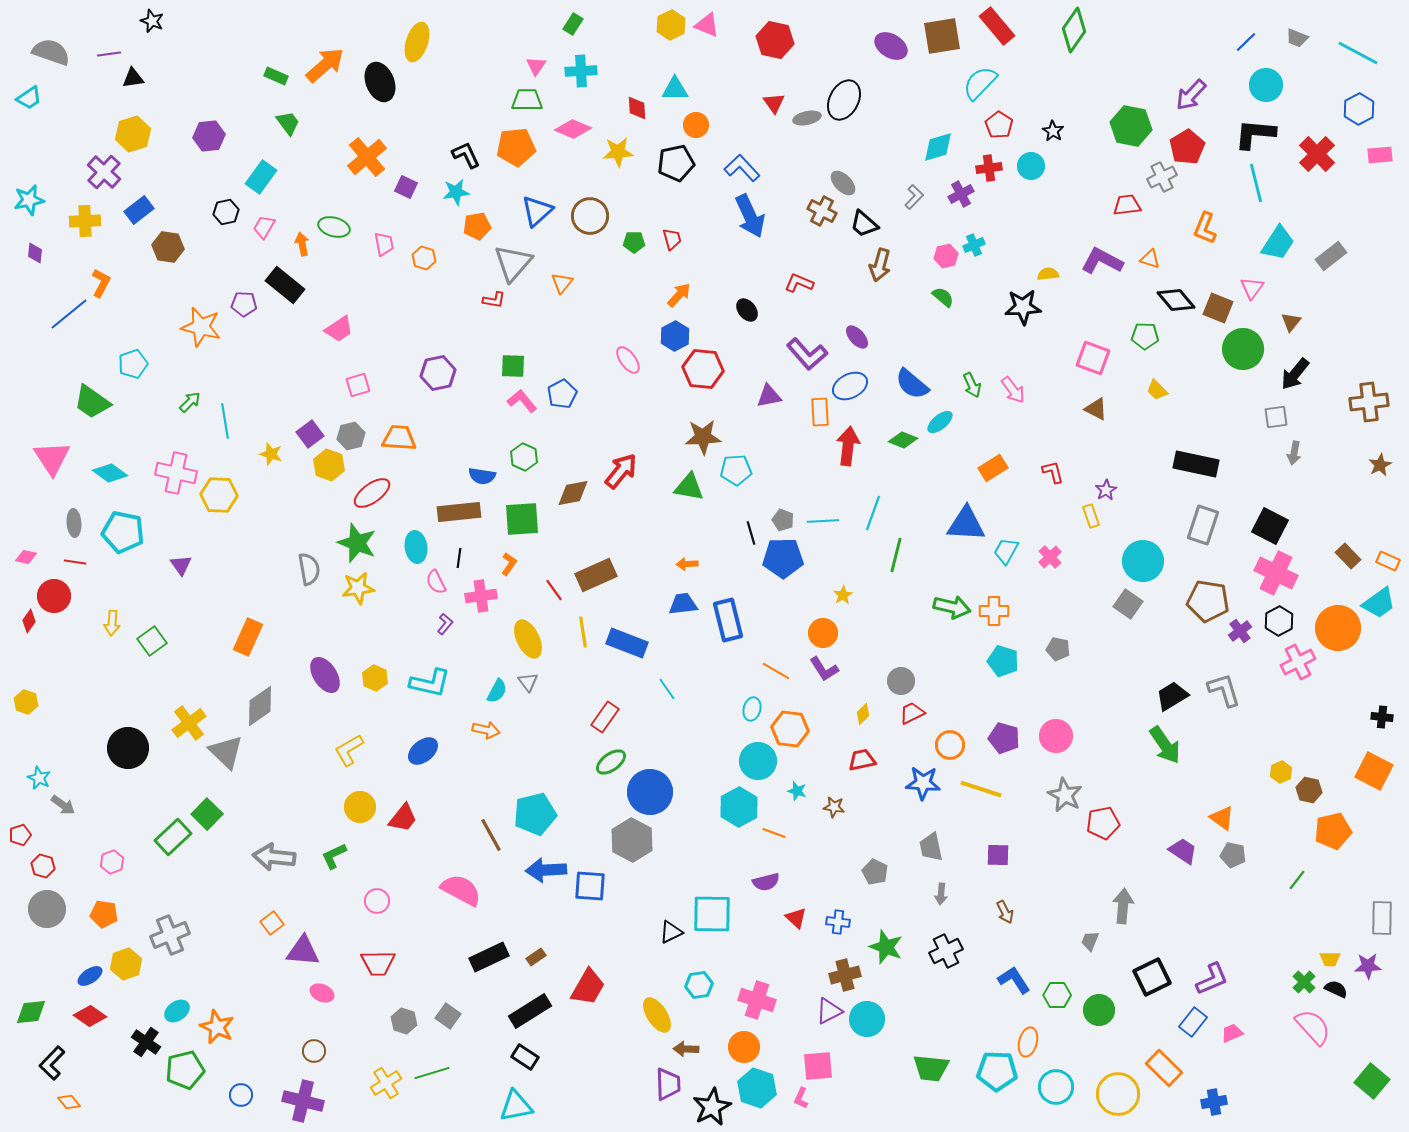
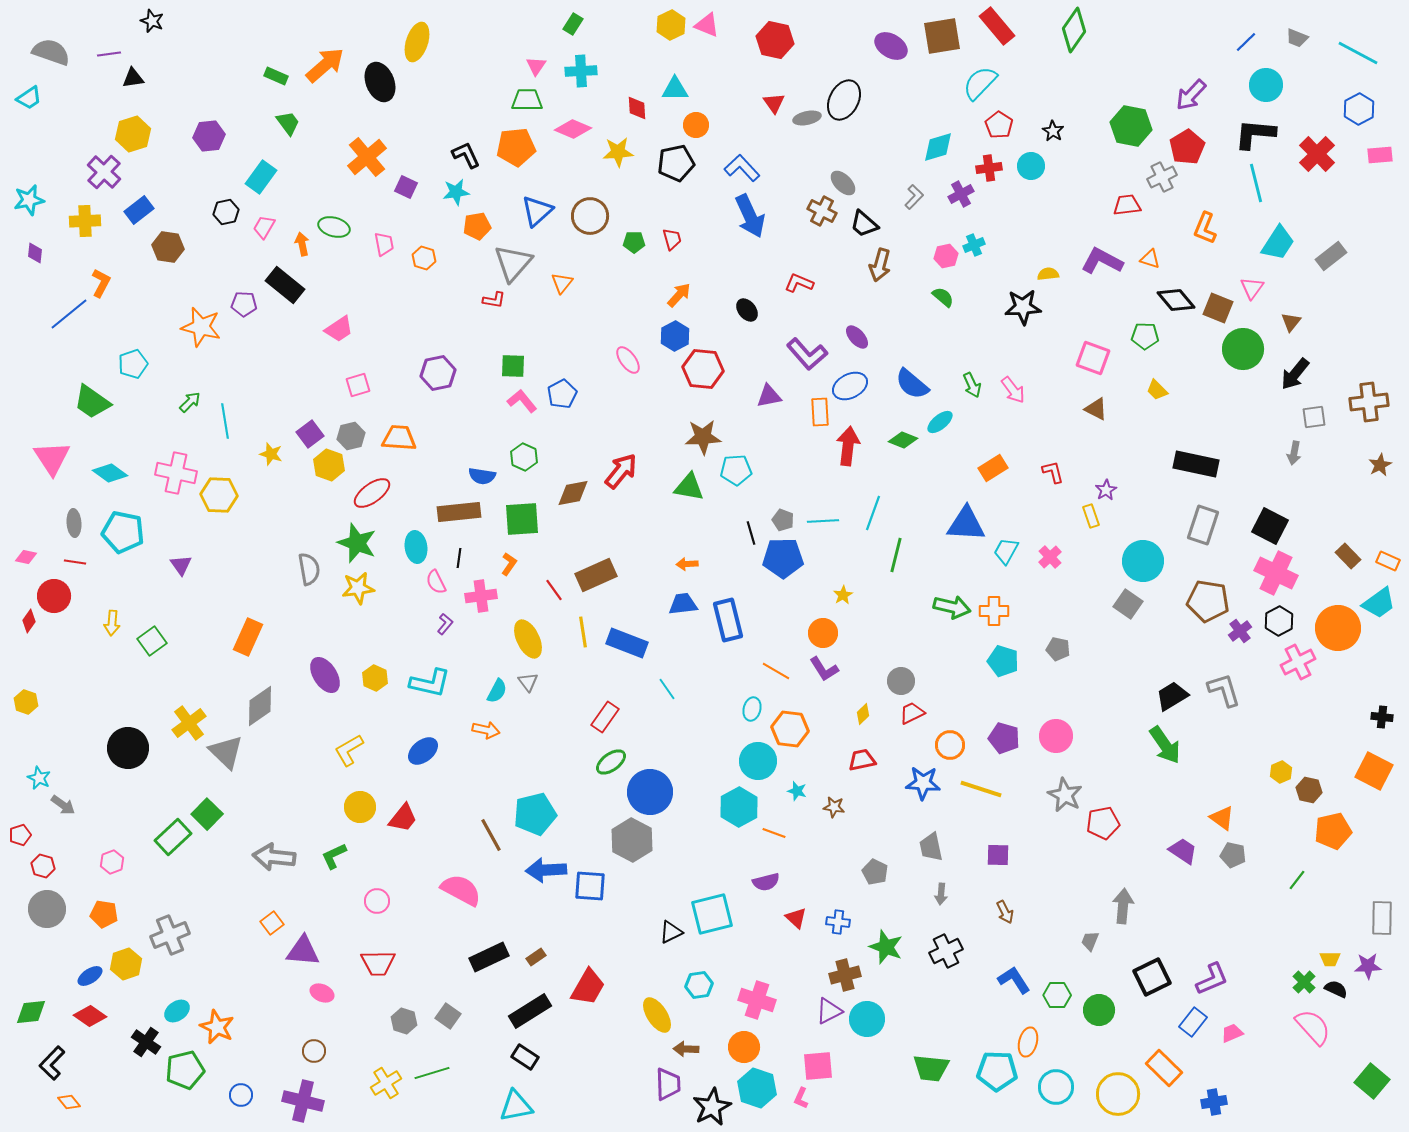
gray square at (1276, 417): moved 38 px right
cyan square at (712, 914): rotated 15 degrees counterclockwise
